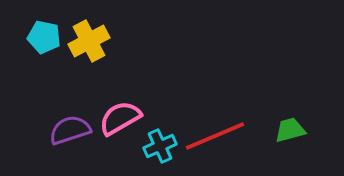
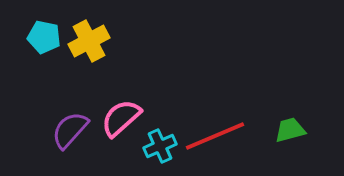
pink semicircle: moved 1 px right; rotated 12 degrees counterclockwise
purple semicircle: rotated 30 degrees counterclockwise
